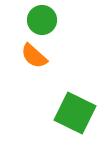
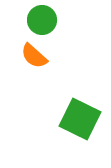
green square: moved 5 px right, 6 px down
